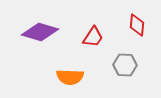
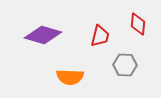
red diamond: moved 1 px right, 1 px up
purple diamond: moved 3 px right, 3 px down
red trapezoid: moved 7 px right, 1 px up; rotated 20 degrees counterclockwise
